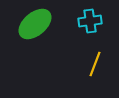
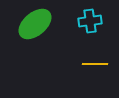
yellow line: rotated 70 degrees clockwise
